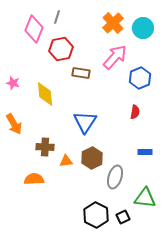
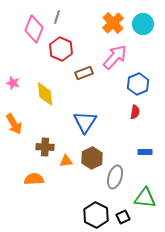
cyan circle: moved 4 px up
red hexagon: rotated 25 degrees counterclockwise
brown rectangle: moved 3 px right; rotated 30 degrees counterclockwise
blue hexagon: moved 2 px left, 6 px down
